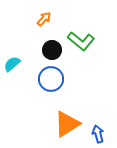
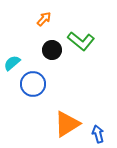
cyan semicircle: moved 1 px up
blue circle: moved 18 px left, 5 px down
